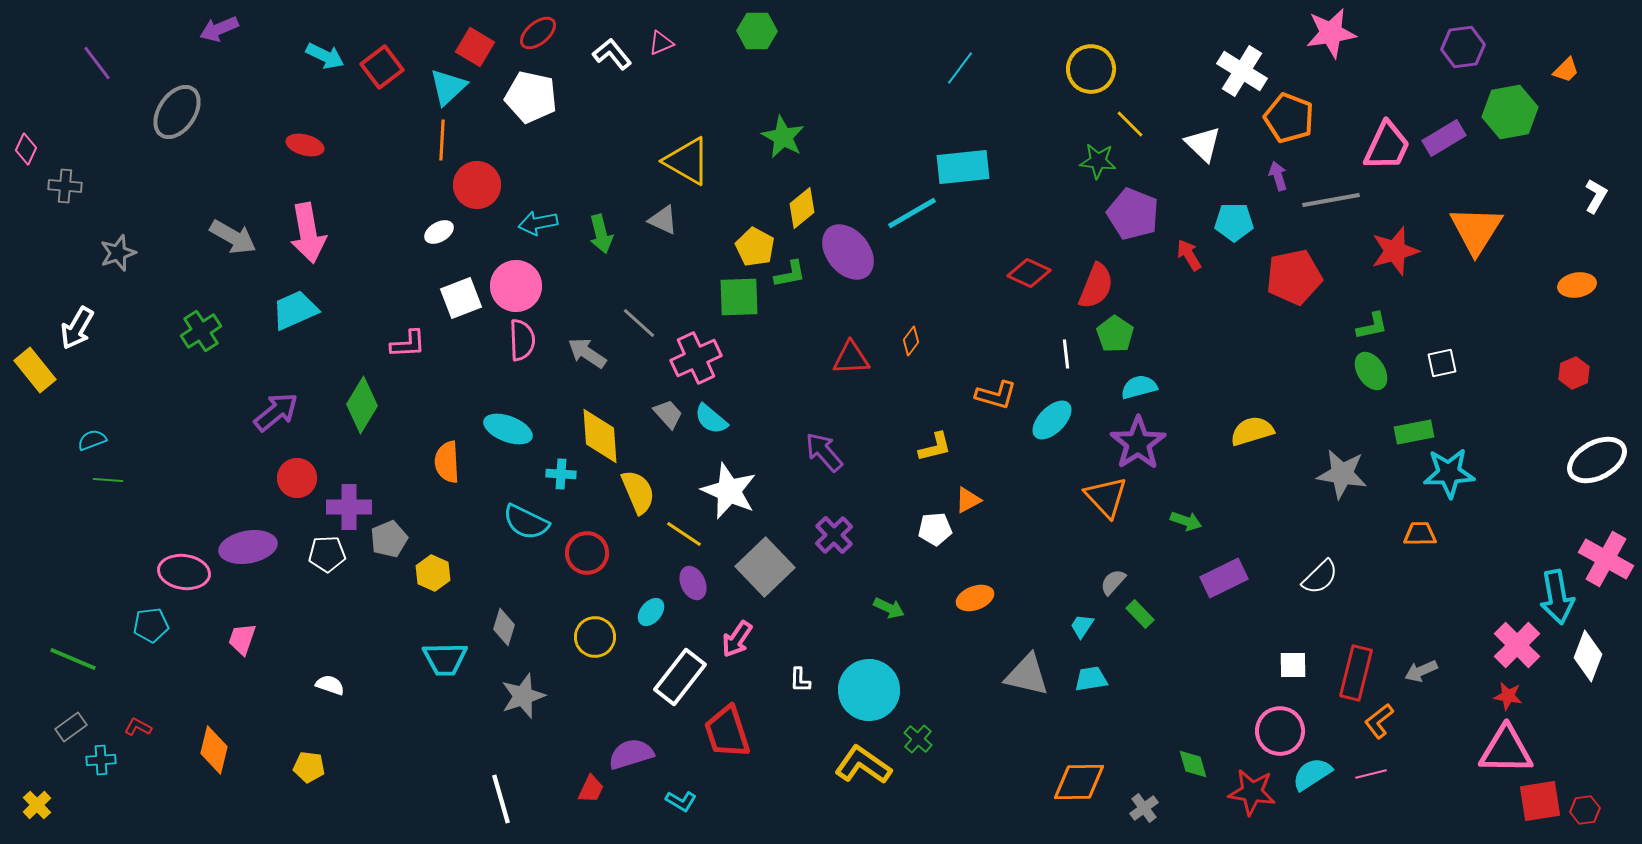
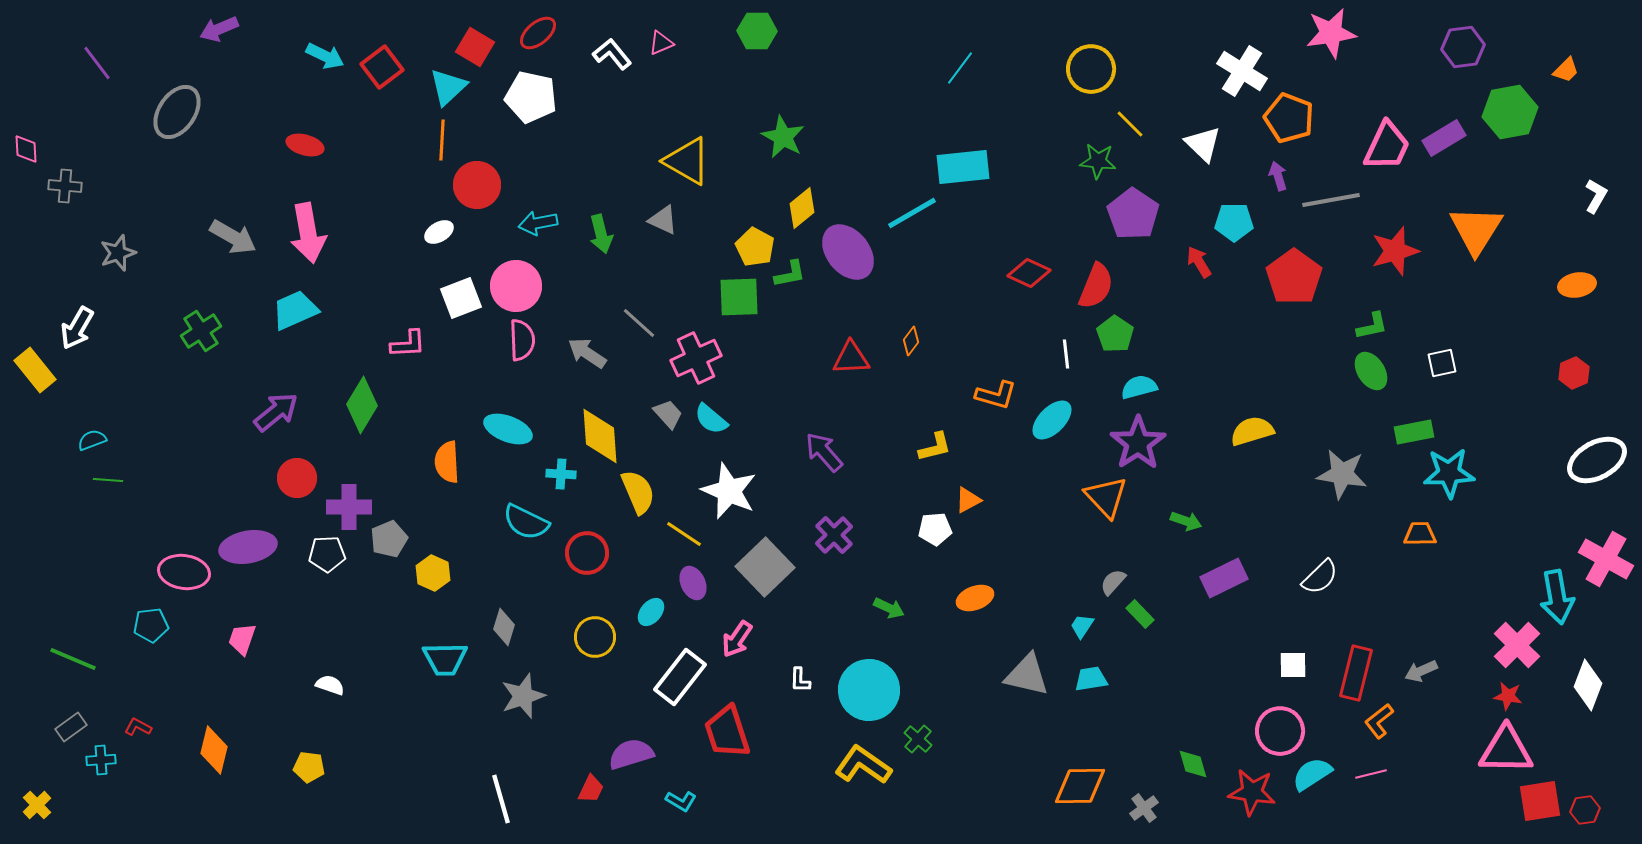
pink diamond at (26, 149): rotated 28 degrees counterclockwise
purple pentagon at (1133, 214): rotated 12 degrees clockwise
red arrow at (1189, 255): moved 10 px right, 7 px down
red pentagon at (1294, 277): rotated 24 degrees counterclockwise
white diamond at (1588, 656): moved 29 px down
orange diamond at (1079, 782): moved 1 px right, 4 px down
